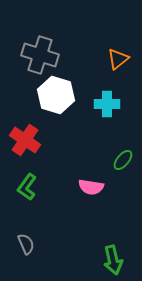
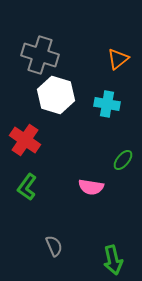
cyan cross: rotated 10 degrees clockwise
gray semicircle: moved 28 px right, 2 px down
